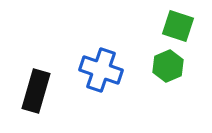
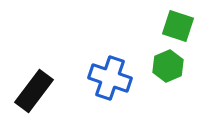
blue cross: moved 9 px right, 8 px down
black rectangle: moved 2 px left; rotated 21 degrees clockwise
